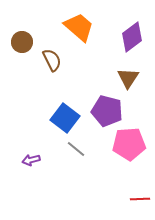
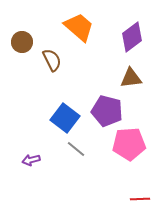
brown triangle: moved 3 px right; rotated 50 degrees clockwise
